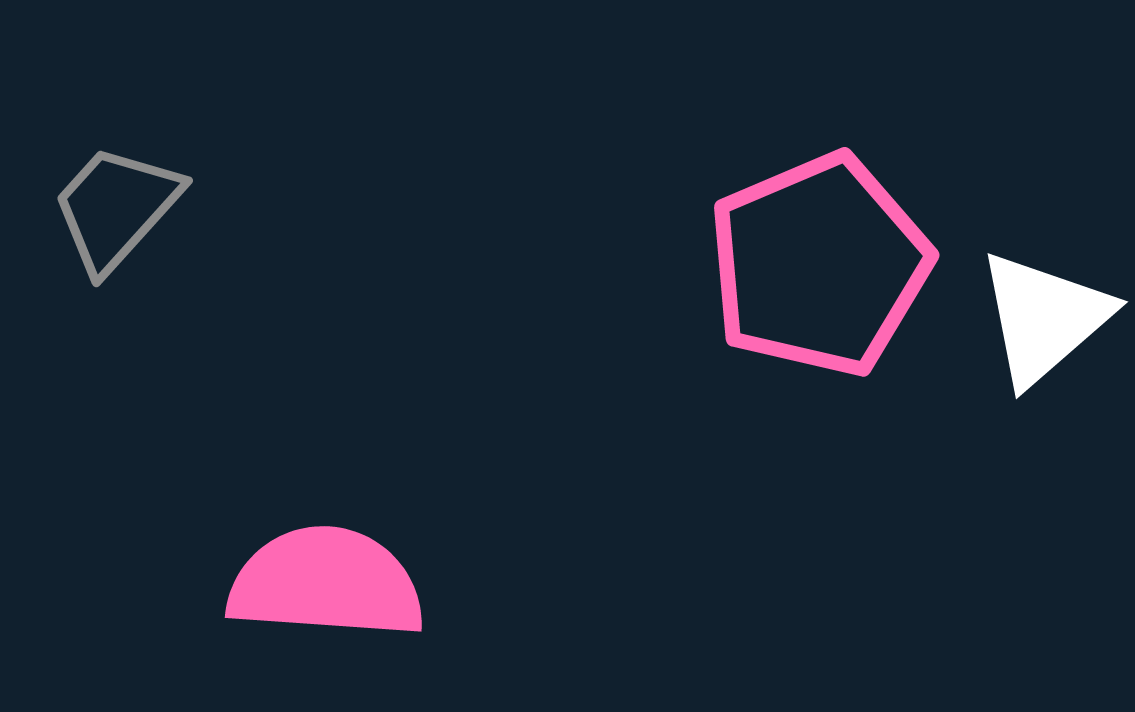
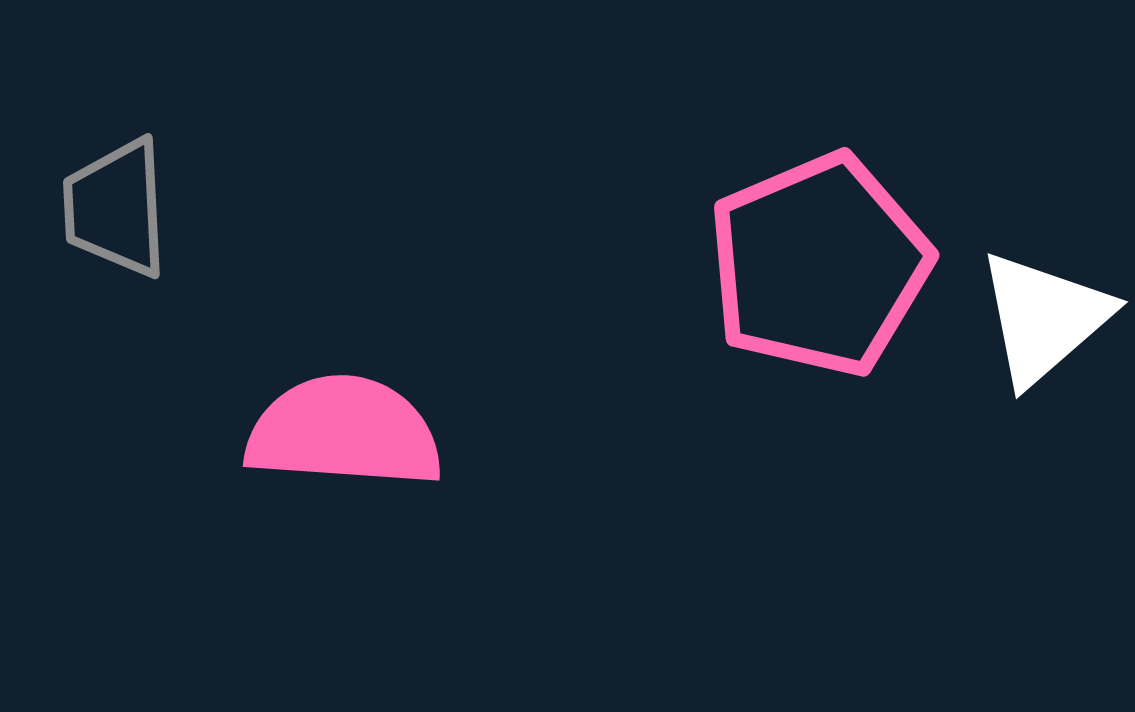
gray trapezoid: rotated 45 degrees counterclockwise
pink semicircle: moved 18 px right, 151 px up
